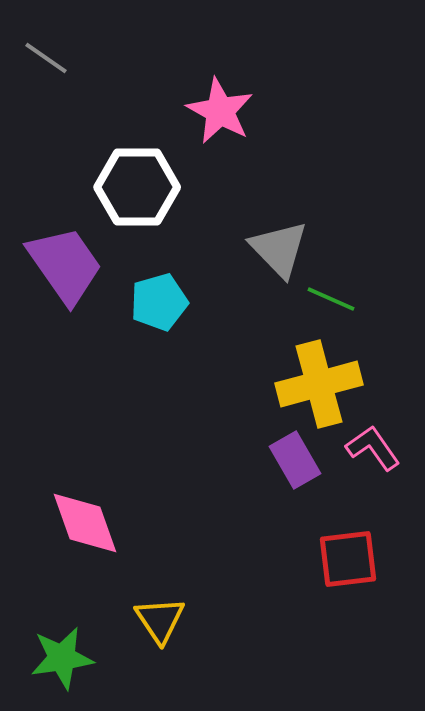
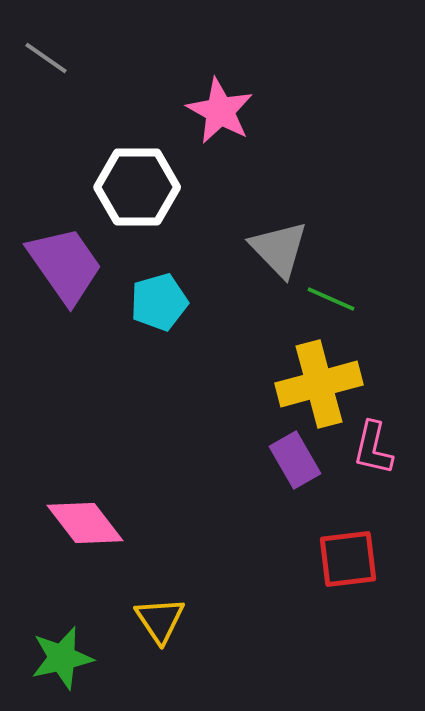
pink L-shape: rotated 132 degrees counterclockwise
pink diamond: rotated 18 degrees counterclockwise
green star: rotated 4 degrees counterclockwise
